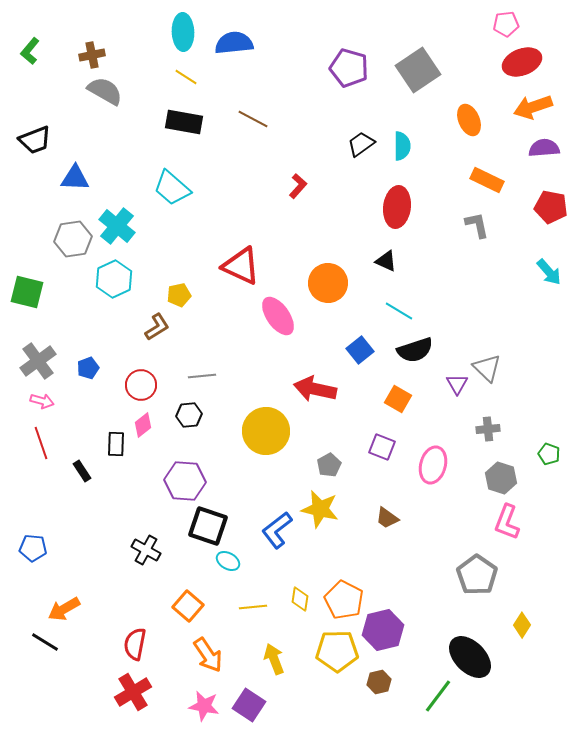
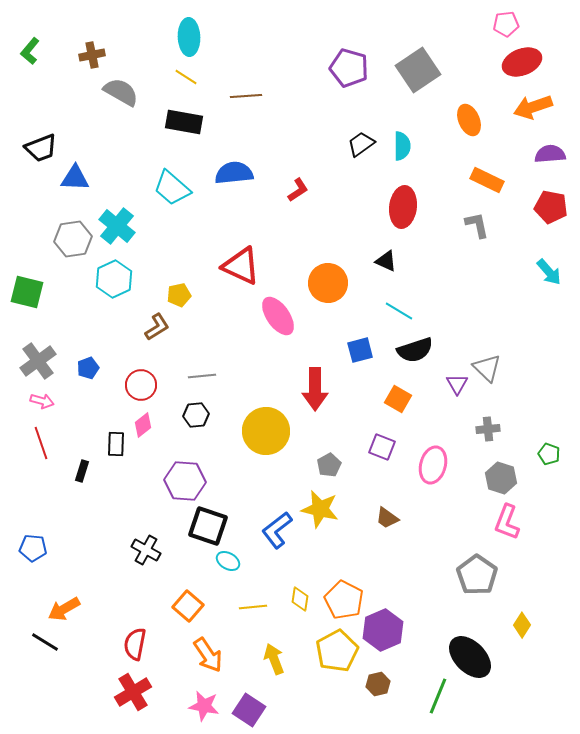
cyan ellipse at (183, 32): moved 6 px right, 5 px down
blue semicircle at (234, 43): moved 130 px down
gray semicircle at (105, 91): moved 16 px right, 1 px down
brown line at (253, 119): moved 7 px left, 23 px up; rotated 32 degrees counterclockwise
black trapezoid at (35, 140): moved 6 px right, 8 px down
purple semicircle at (544, 148): moved 6 px right, 6 px down
red L-shape at (298, 186): moved 4 px down; rotated 15 degrees clockwise
red ellipse at (397, 207): moved 6 px right
blue square at (360, 350): rotated 24 degrees clockwise
red arrow at (315, 389): rotated 102 degrees counterclockwise
black hexagon at (189, 415): moved 7 px right
black rectangle at (82, 471): rotated 50 degrees clockwise
purple hexagon at (383, 630): rotated 9 degrees counterclockwise
yellow pentagon at (337, 651): rotated 27 degrees counterclockwise
brown hexagon at (379, 682): moved 1 px left, 2 px down
green line at (438, 696): rotated 15 degrees counterclockwise
purple square at (249, 705): moved 5 px down
